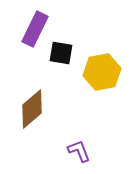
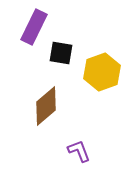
purple rectangle: moved 1 px left, 2 px up
yellow hexagon: rotated 9 degrees counterclockwise
brown diamond: moved 14 px right, 3 px up
